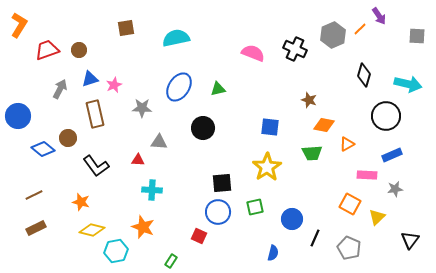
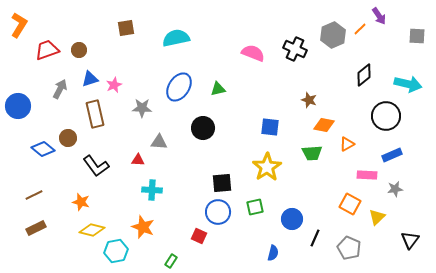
black diamond at (364, 75): rotated 35 degrees clockwise
blue circle at (18, 116): moved 10 px up
